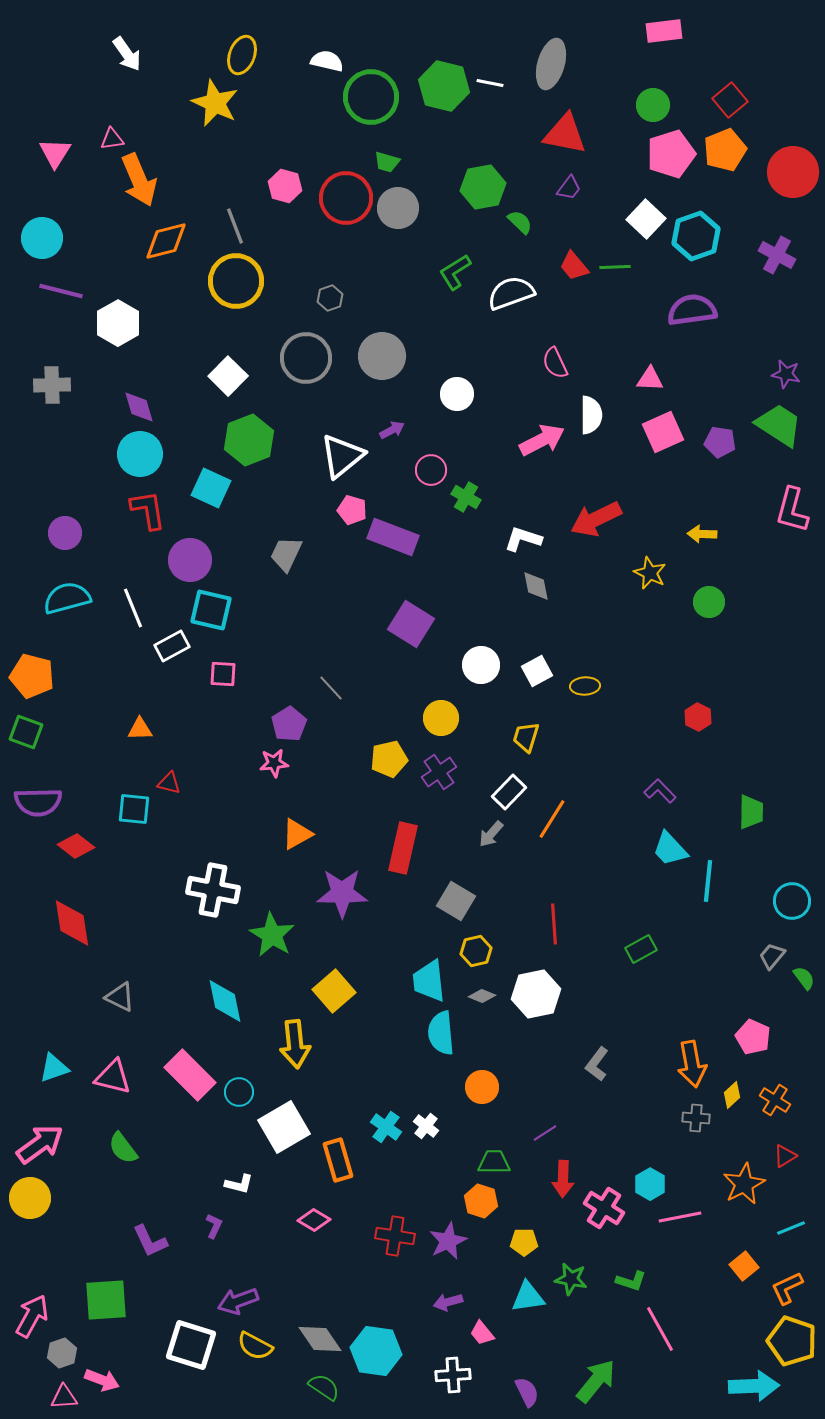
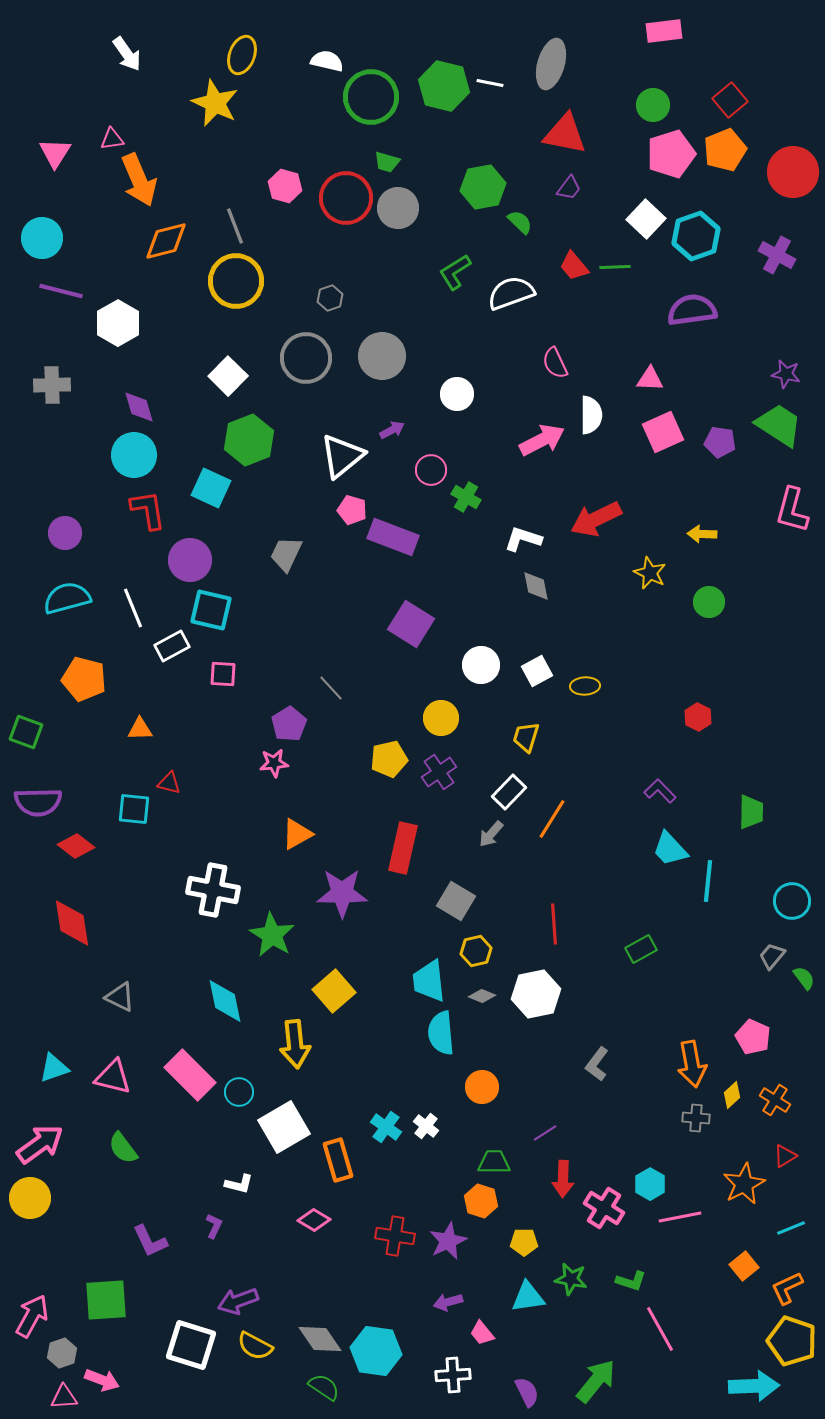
cyan circle at (140, 454): moved 6 px left, 1 px down
orange pentagon at (32, 676): moved 52 px right, 3 px down
